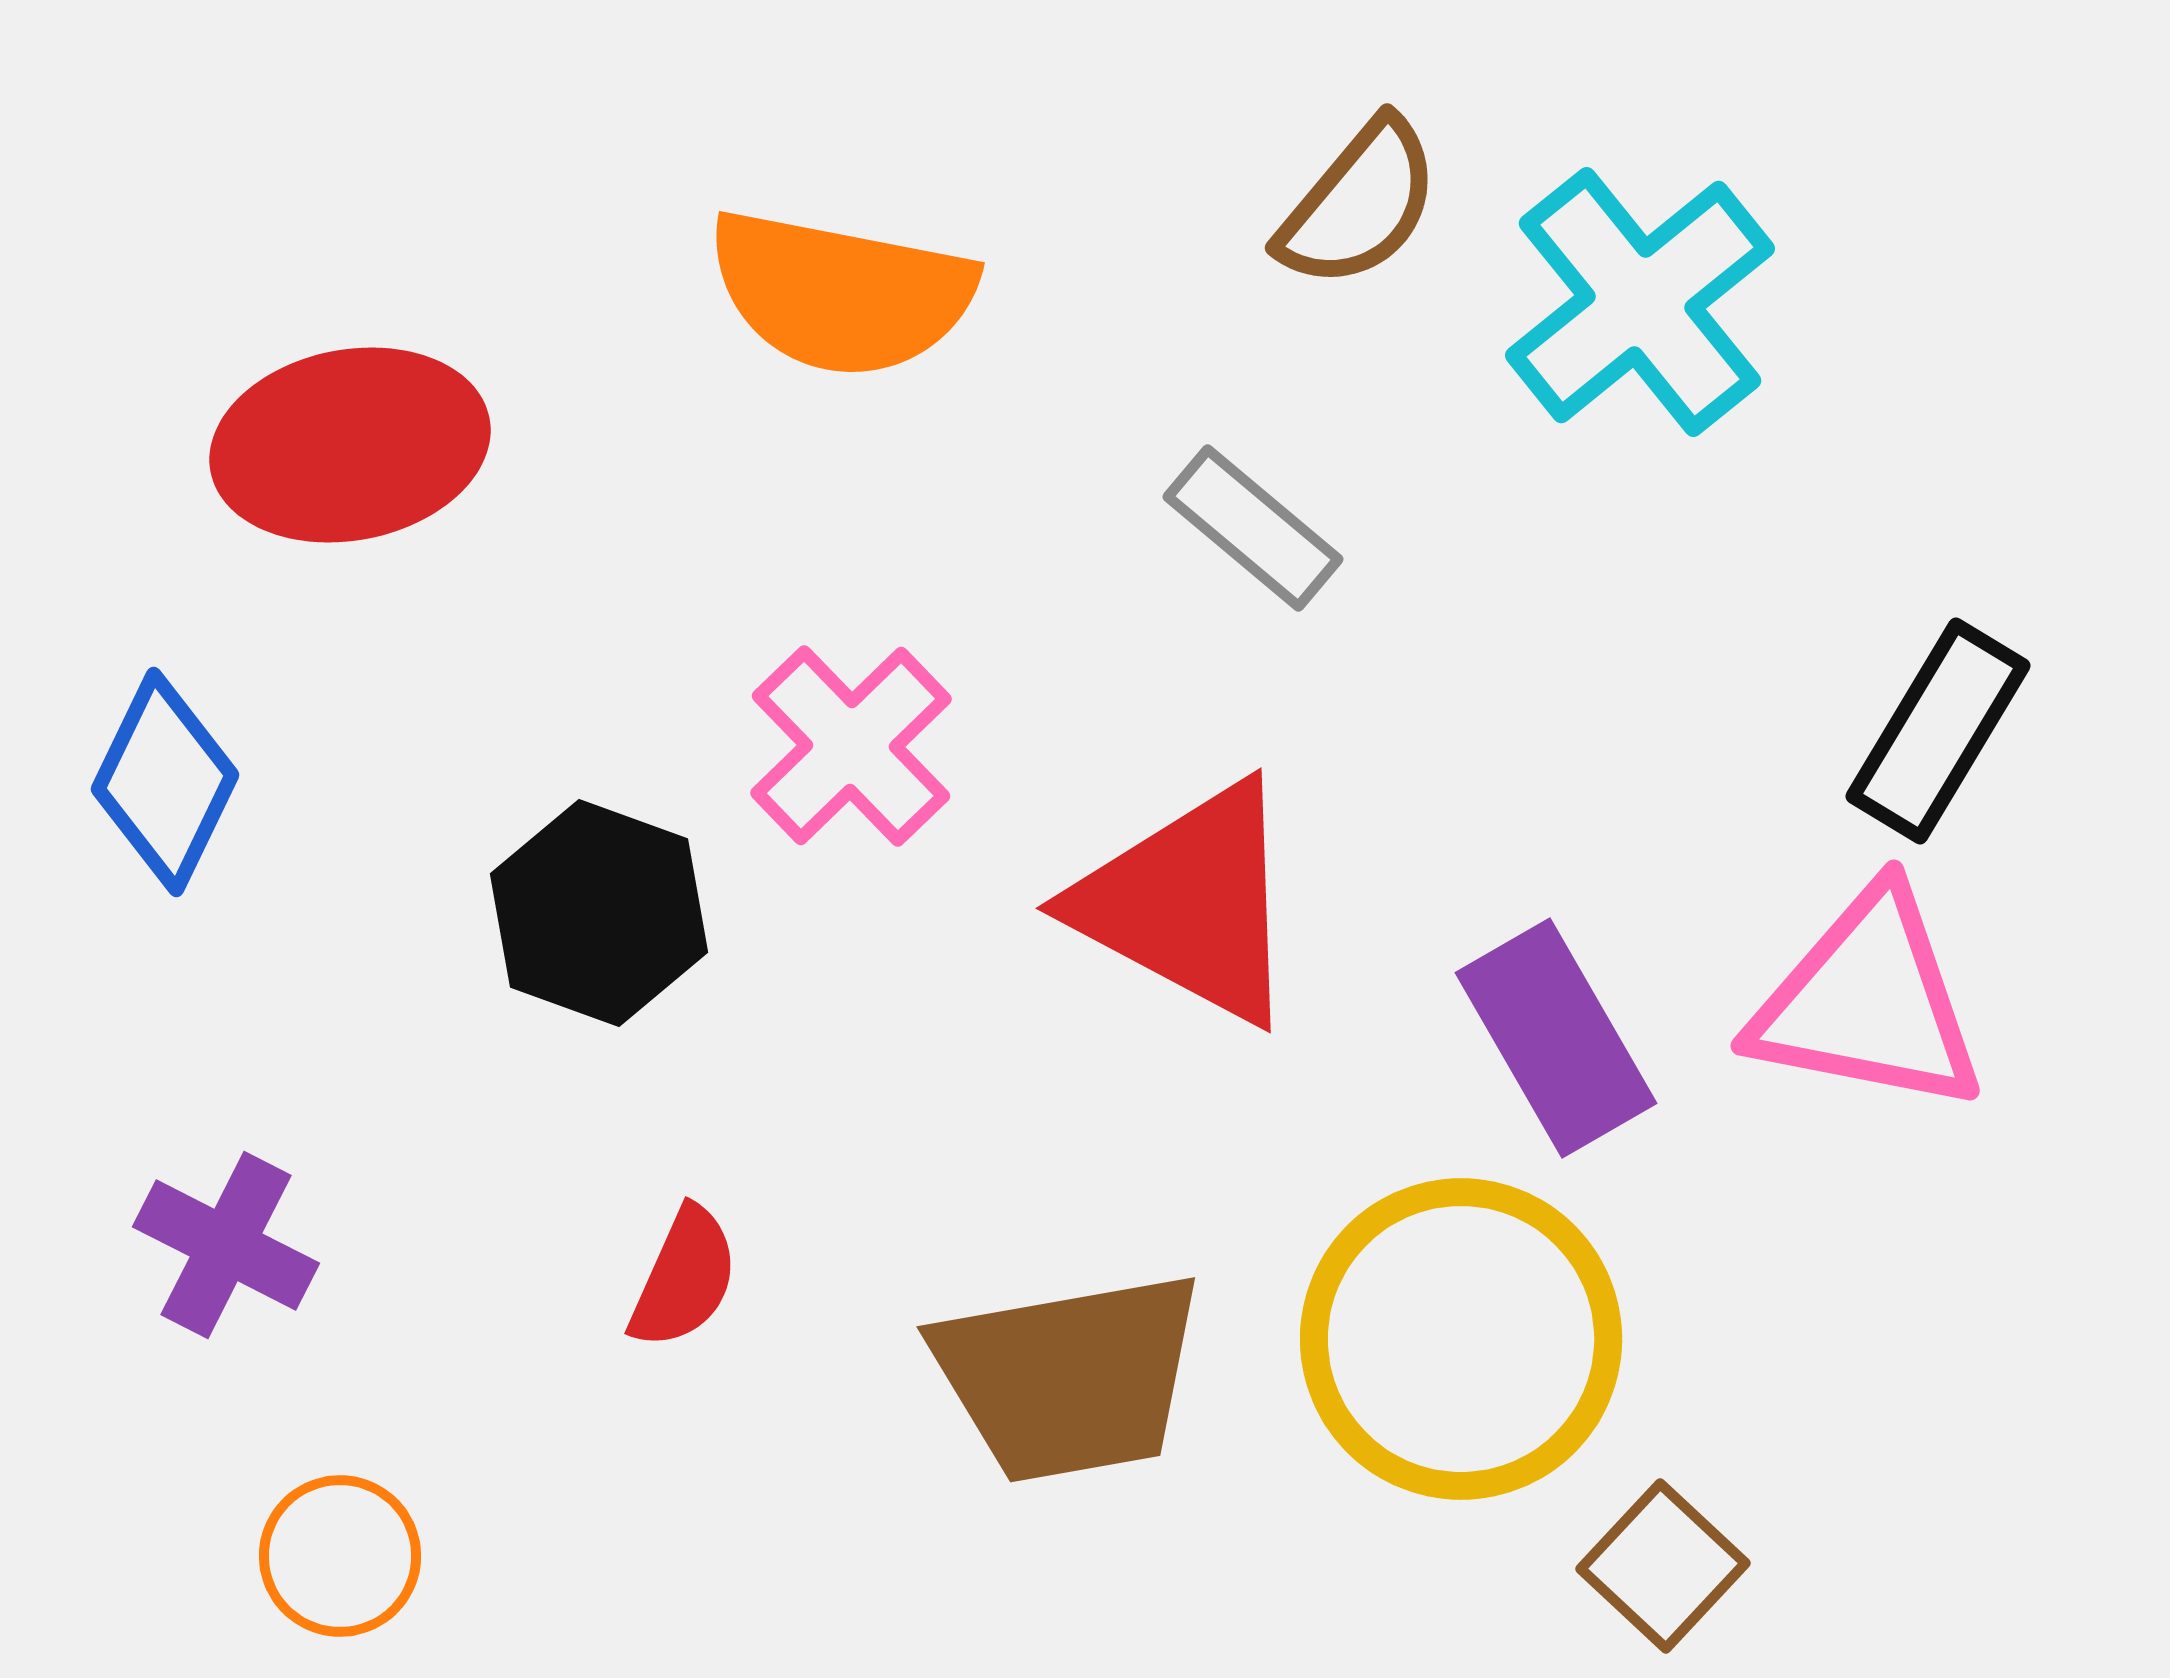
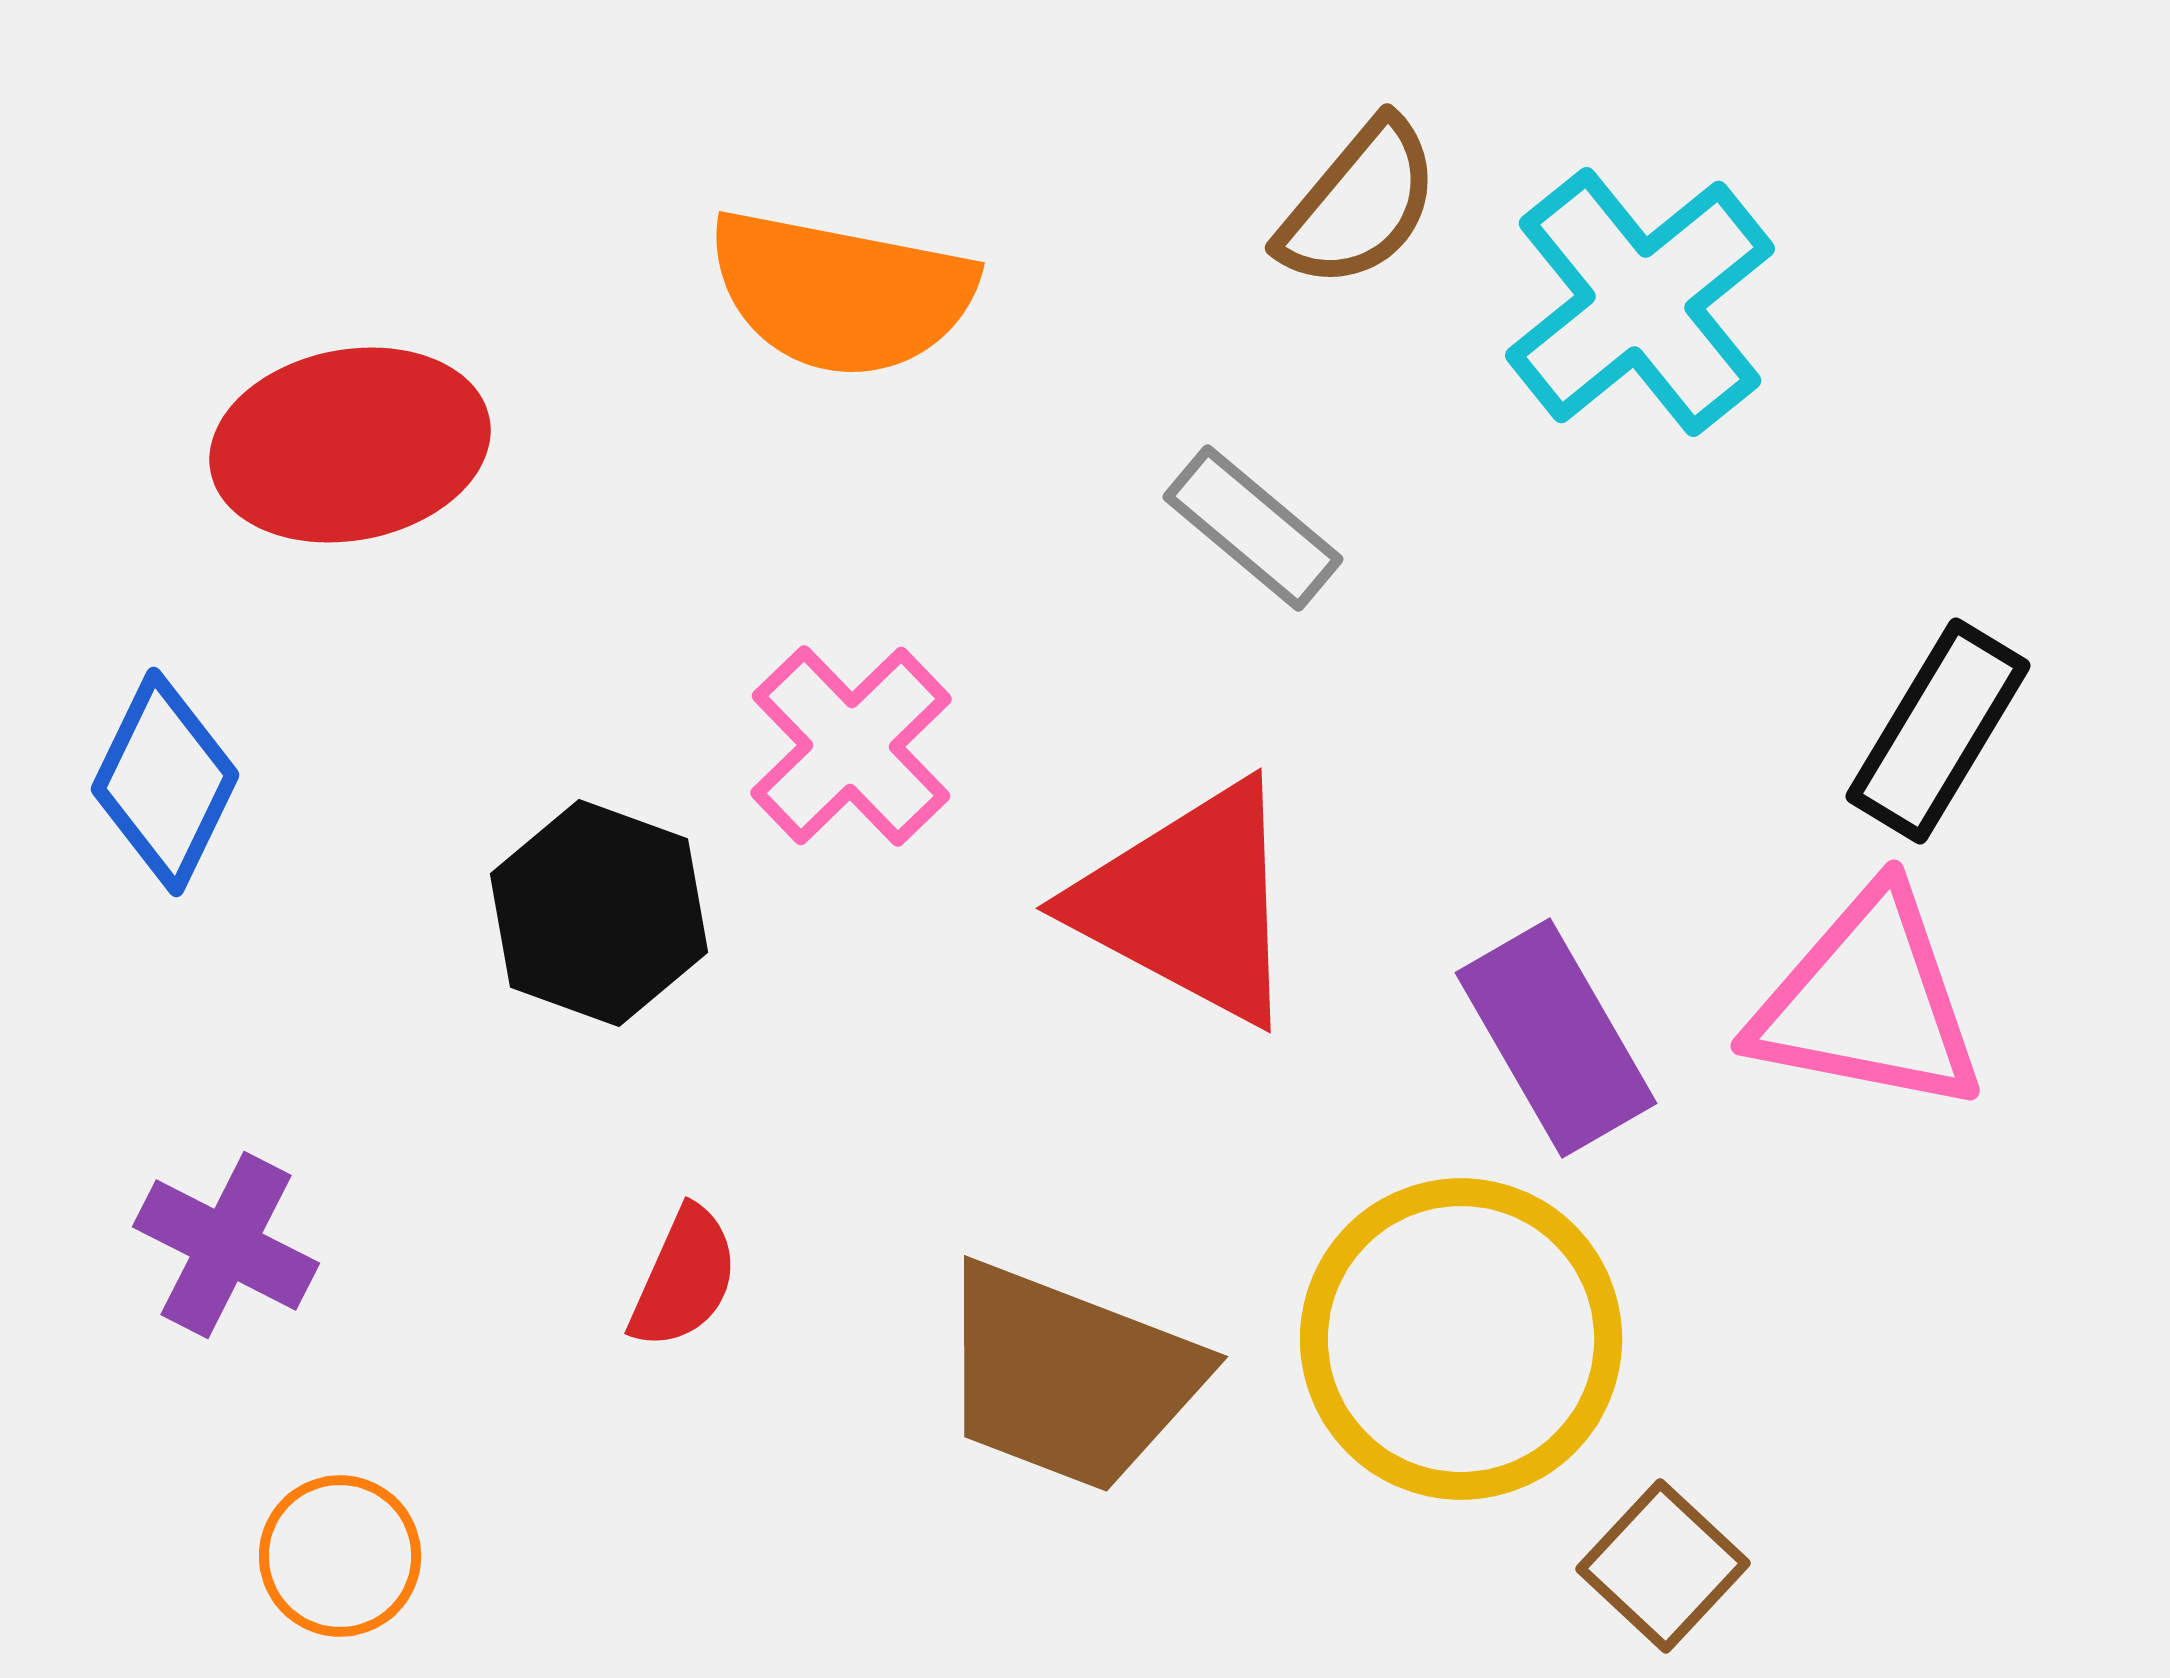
brown trapezoid: rotated 31 degrees clockwise
